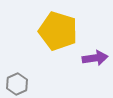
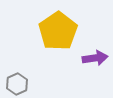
yellow pentagon: rotated 21 degrees clockwise
